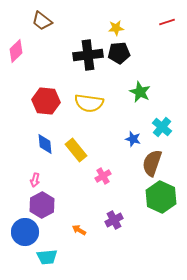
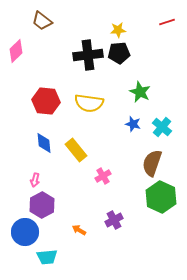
yellow star: moved 2 px right, 2 px down
blue star: moved 15 px up
blue diamond: moved 1 px left, 1 px up
